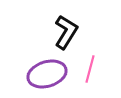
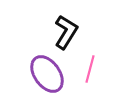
purple ellipse: rotated 72 degrees clockwise
